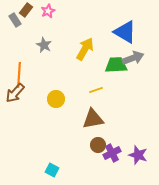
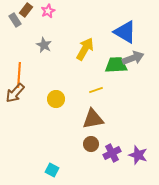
brown circle: moved 7 px left, 1 px up
